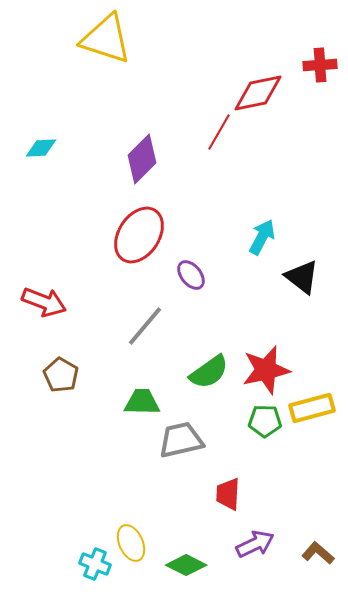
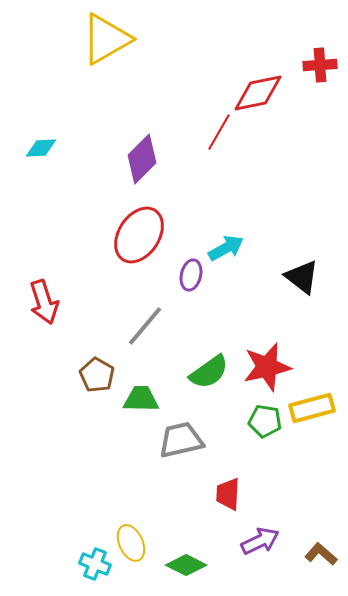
yellow triangle: rotated 48 degrees counterclockwise
cyan arrow: moved 36 px left, 11 px down; rotated 33 degrees clockwise
purple ellipse: rotated 52 degrees clockwise
red arrow: rotated 51 degrees clockwise
red star: moved 1 px right, 3 px up
brown pentagon: moved 36 px right
green trapezoid: moved 1 px left, 3 px up
green pentagon: rotated 8 degrees clockwise
purple arrow: moved 5 px right, 3 px up
brown L-shape: moved 3 px right, 1 px down
